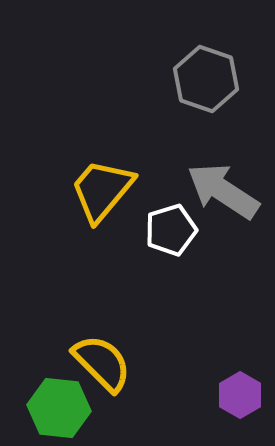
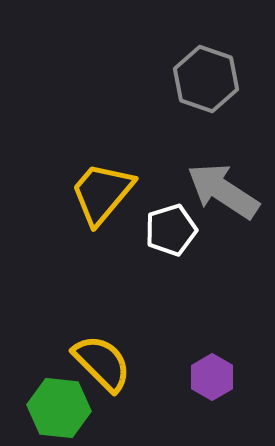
yellow trapezoid: moved 3 px down
purple hexagon: moved 28 px left, 18 px up
